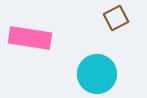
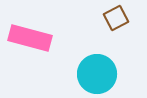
pink rectangle: rotated 6 degrees clockwise
